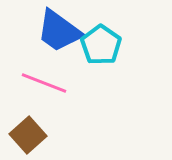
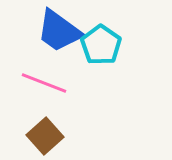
brown square: moved 17 px right, 1 px down
